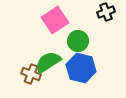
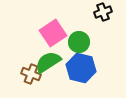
black cross: moved 3 px left
pink square: moved 2 px left, 13 px down
green circle: moved 1 px right, 1 px down
